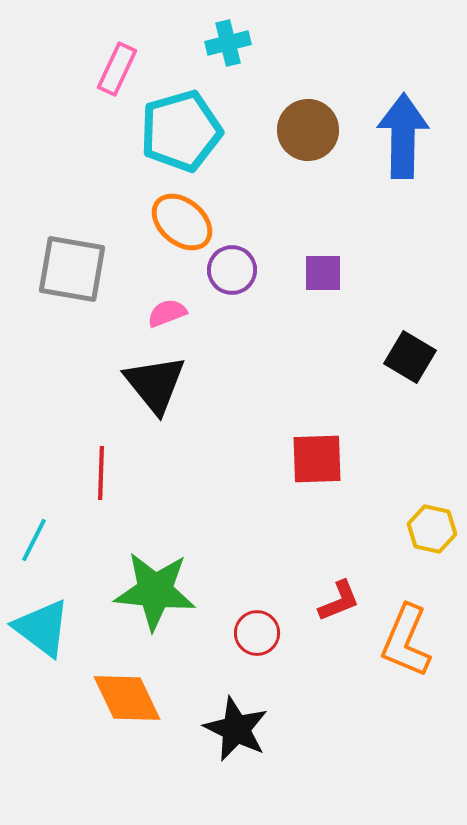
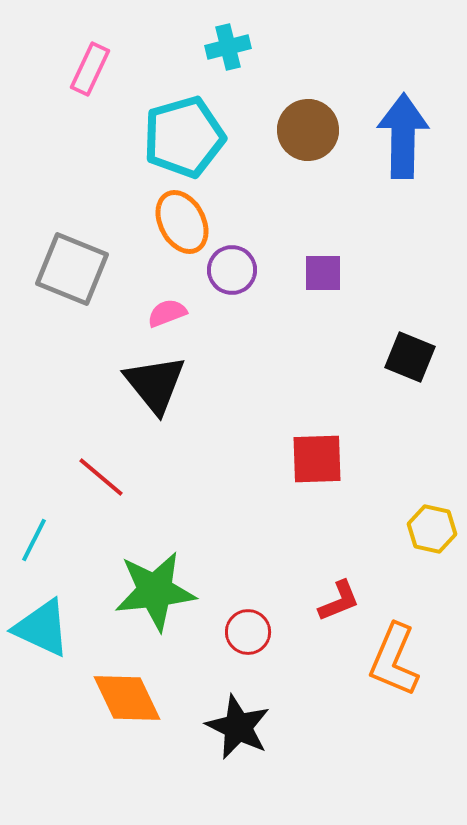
cyan cross: moved 4 px down
pink rectangle: moved 27 px left
cyan pentagon: moved 3 px right, 6 px down
orange ellipse: rotated 22 degrees clockwise
gray square: rotated 12 degrees clockwise
black square: rotated 9 degrees counterclockwise
red line: moved 4 px down; rotated 52 degrees counterclockwise
green star: rotated 12 degrees counterclockwise
cyan triangle: rotated 12 degrees counterclockwise
red circle: moved 9 px left, 1 px up
orange L-shape: moved 12 px left, 19 px down
black star: moved 2 px right, 2 px up
